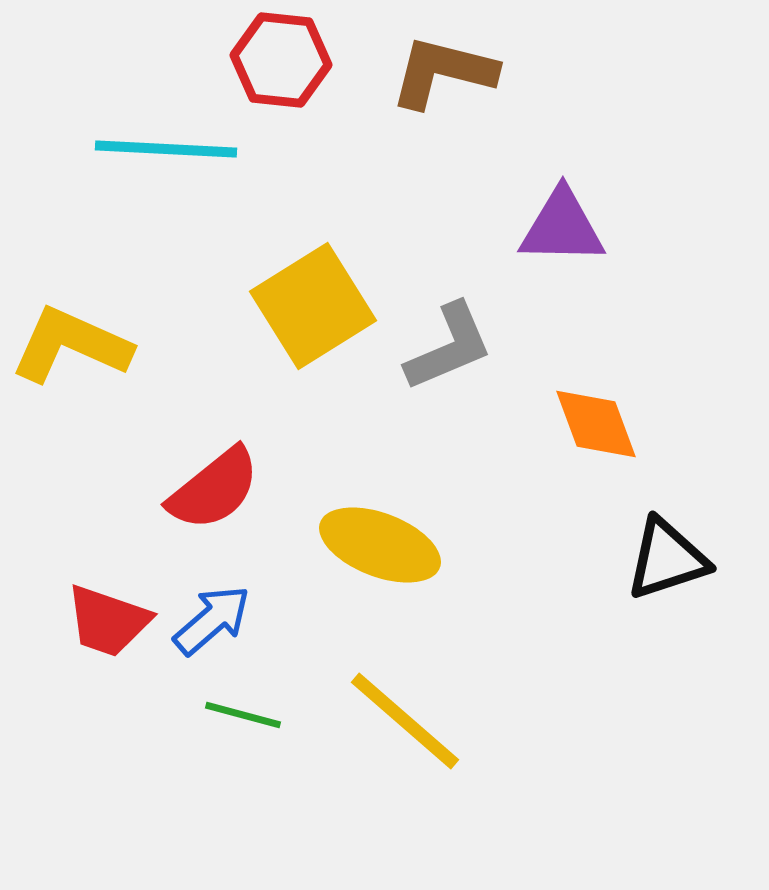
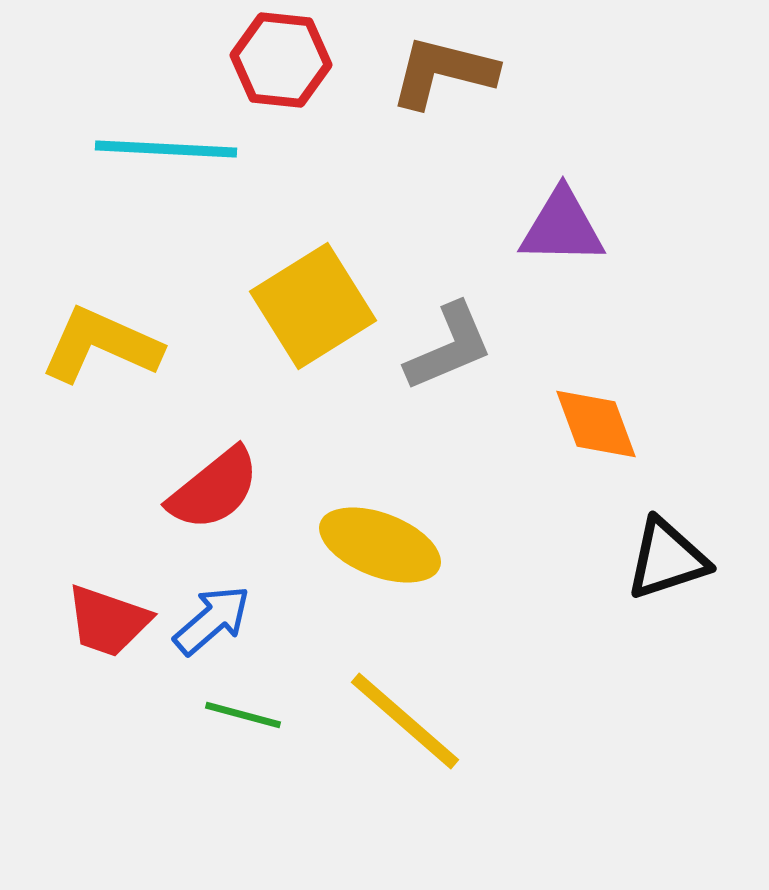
yellow L-shape: moved 30 px right
